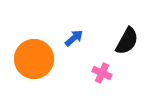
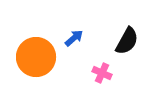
orange circle: moved 2 px right, 2 px up
